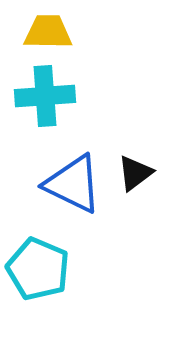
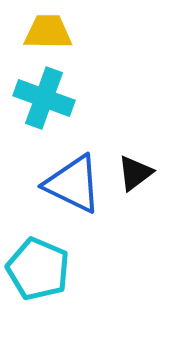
cyan cross: moved 1 px left, 2 px down; rotated 24 degrees clockwise
